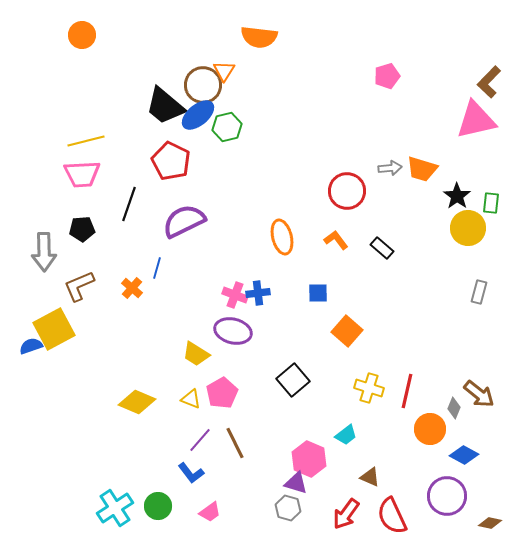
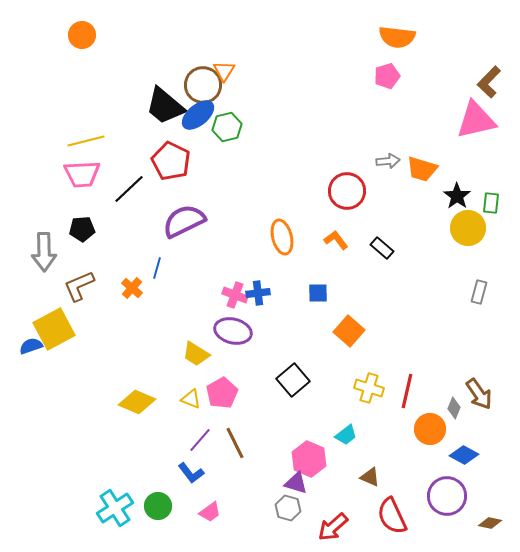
orange semicircle at (259, 37): moved 138 px right
gray arrow at (390, 168): moved 2 px left, 7 px up
black line at (129, 204): moved 15 px up; rotated 28 degrees clockwise
orange square at (347, 331): moved 2 px right
brown arrow at (479, 394): rotated 16 degrees clockwise
red arrow at (346, 514): moved 13 px left, 13 px down; rotated 12 degrees clockwise
